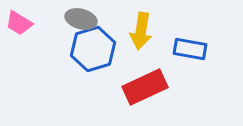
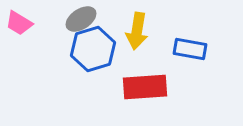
gray ellipse: rotated 48 degrees counterclockwise
yellow arrow: moved 4 px left
red rectangle: rotated 21 degrees clockwise
